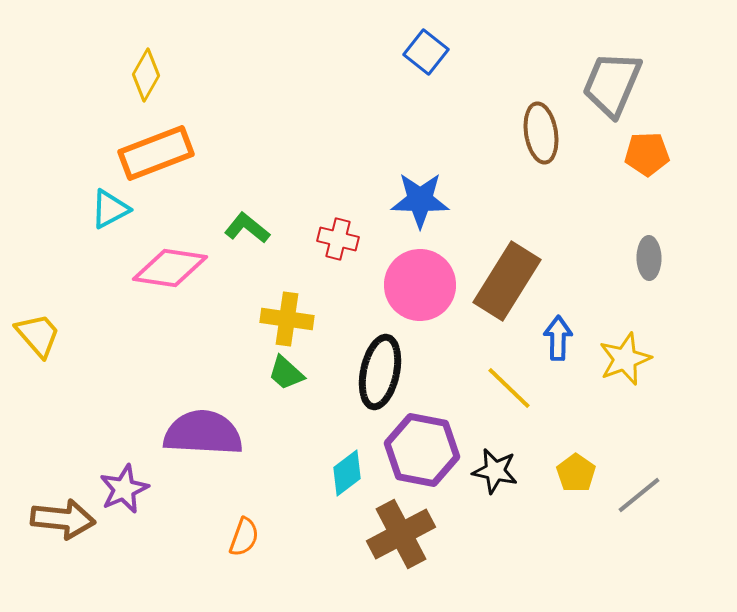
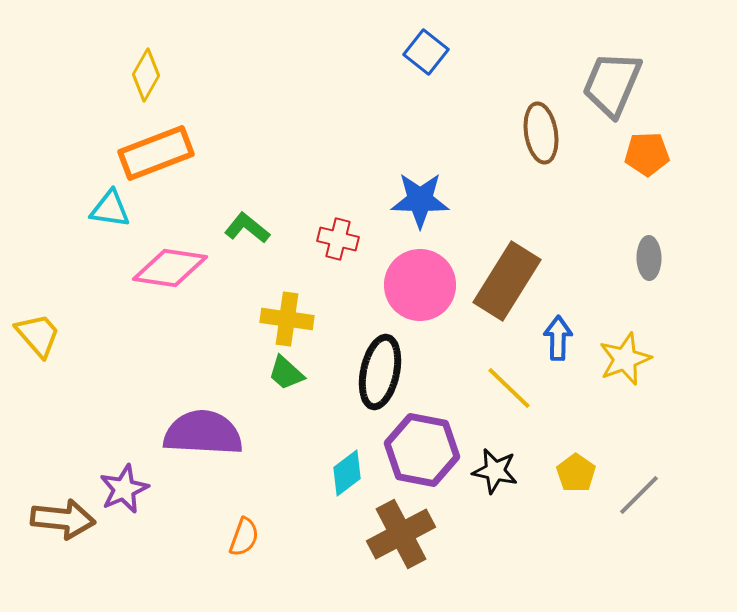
cyan triangle: rotated 36 degrees clockwise
gray line: rotated 6 degrees counterclockwise
